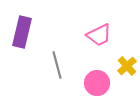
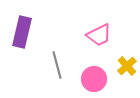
pink circle: moved 3 px left, 4 px up
